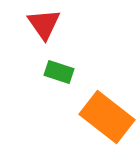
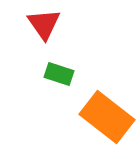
green rectangle: moved 2 px down
